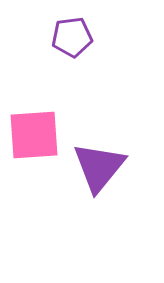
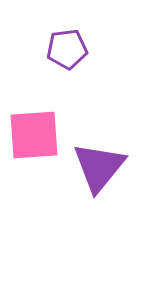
purple pentagon: moved 5 px left, 12 px down
